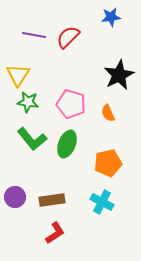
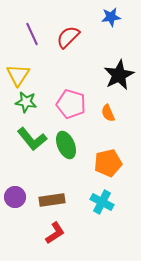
purple line: moved 2 px left, 1 px up; rotated 55 degrees clockwise
green star: moved 2 px left
green ellipse: moved 1 px left, 1 px down; rotated 44 degrees counterclockwise
